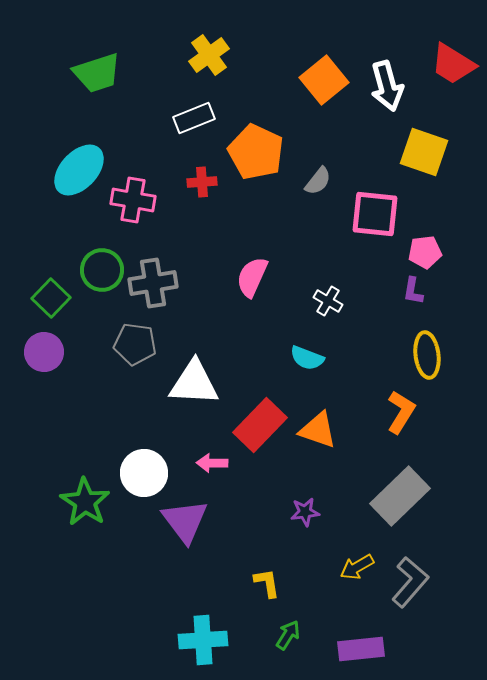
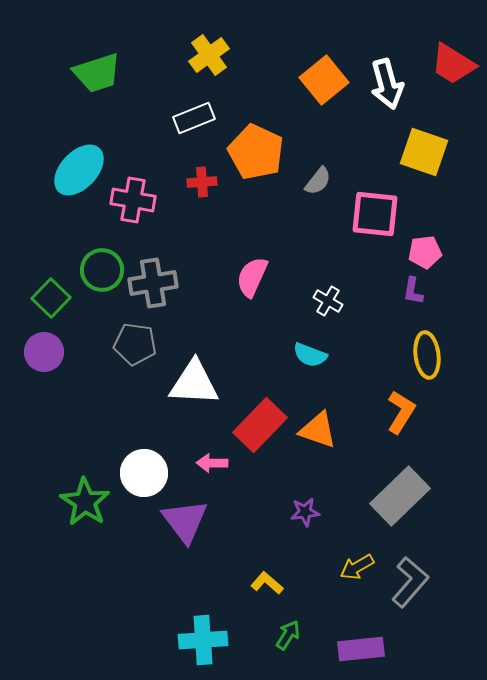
white arrow: moved 2 px up
cyan semicircle: moved 3 px right, 3 px up
yellow L-shape: rotated 40 degrees counterclockwise
